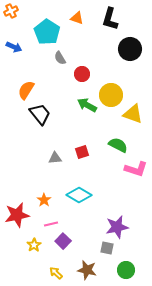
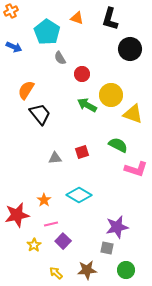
brown star: rotated 18 degrees counterclockwise
